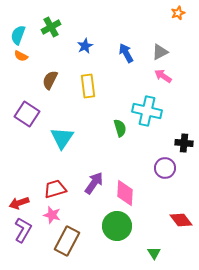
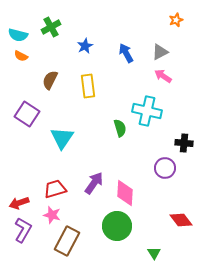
orange star: moved 2 px left, 7 px down
cyan semicircle: rotated 96 degrees counterclockwise
